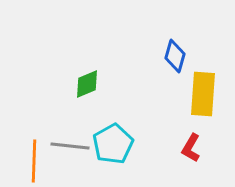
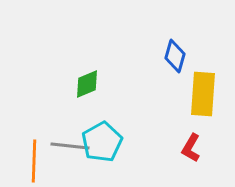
cyan pentagon: moved 11 px left, 2 px up
